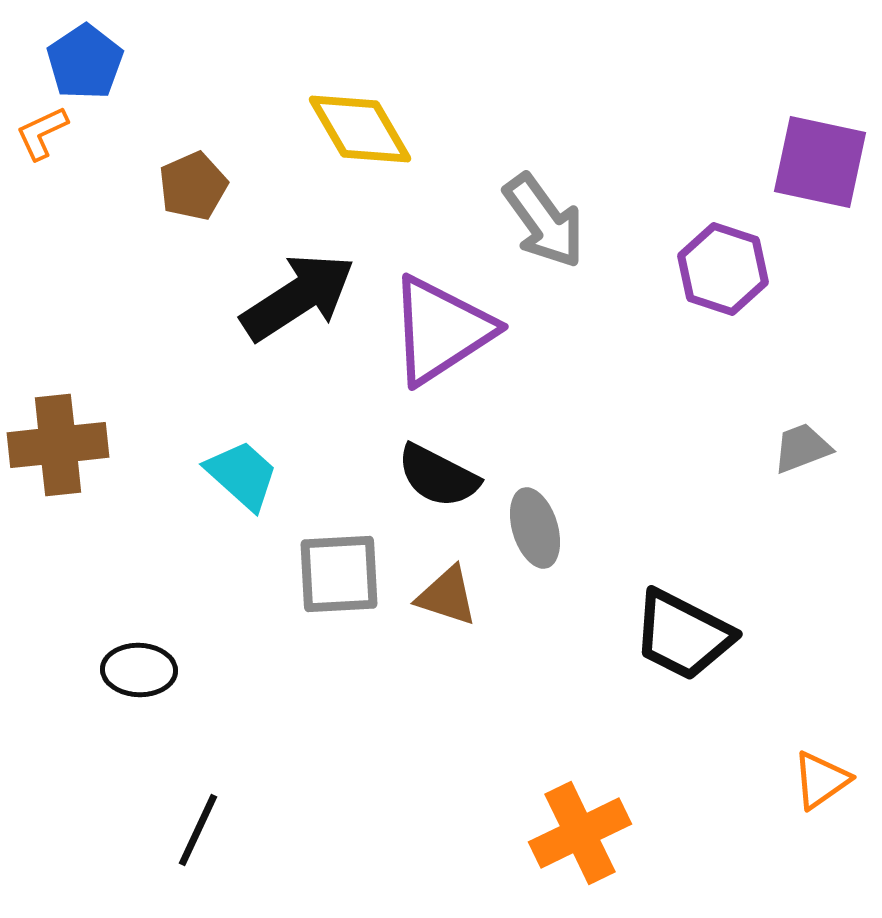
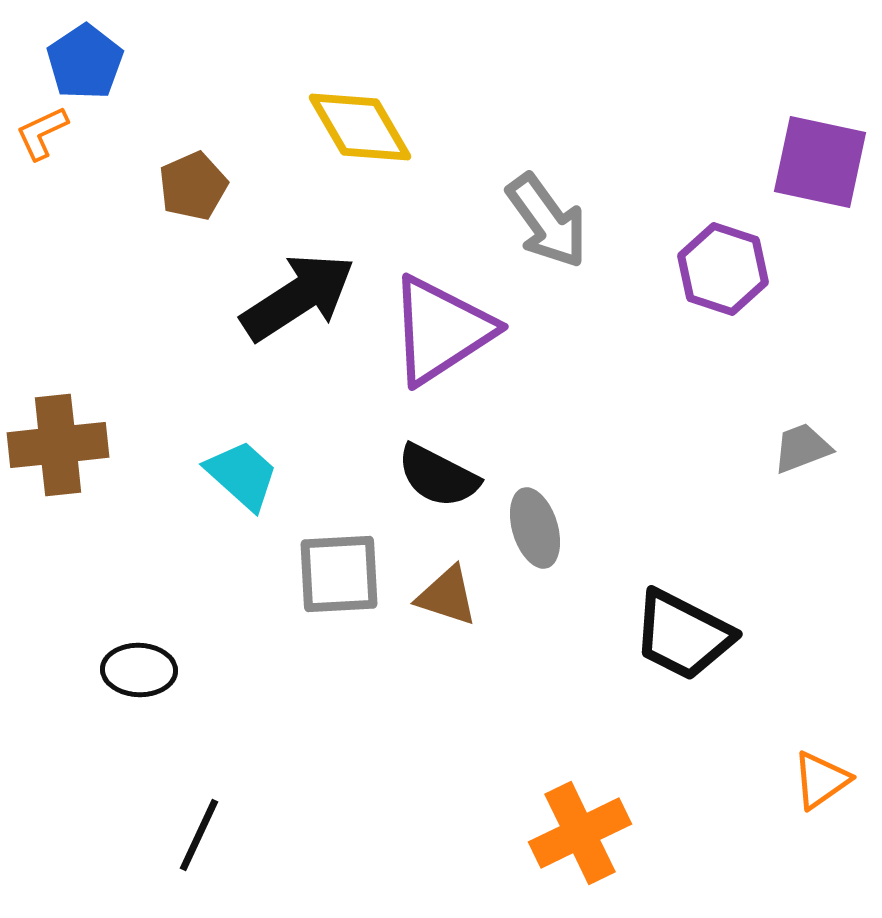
yellow diamond: moved 2 px up
gray arrow: moved 3 px right
black line: moved 1 px right, 5 px down
